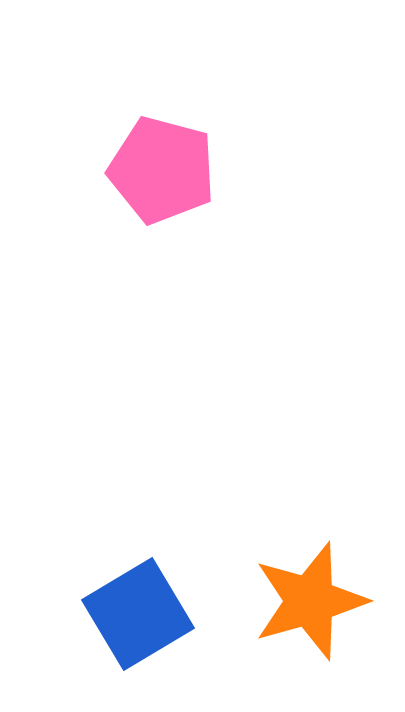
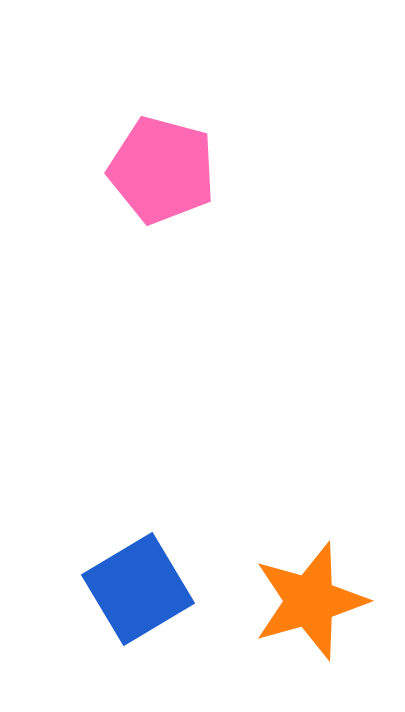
blue square: moved 25 px up
